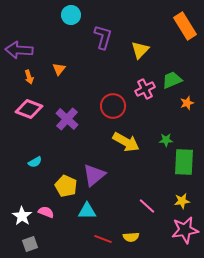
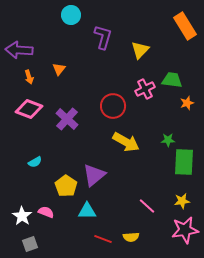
green trapezoid: rotated 30 degrees clockwise
green star: moved 2 px right
yellow pentagon: rotated 10 degrees clockwise
